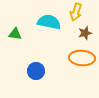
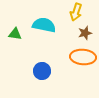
cyan semicircle: moved 5 px left, 3 px down
orange ellipse: moved 1 px right, 1 px up
blue circle: moved 6 px right
